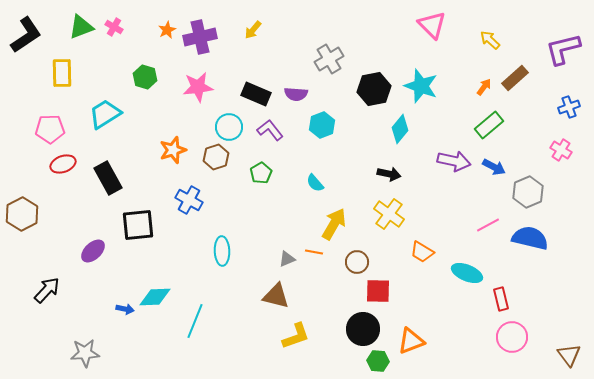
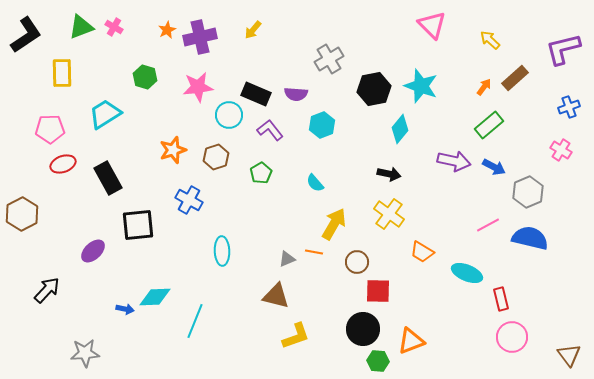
cyan circle at (229, 127): moved 12 px up
